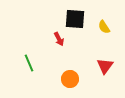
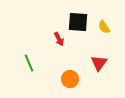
black square: moved 3 px right, 3 px down
red triangle: moved 6 px left, 3 px up
